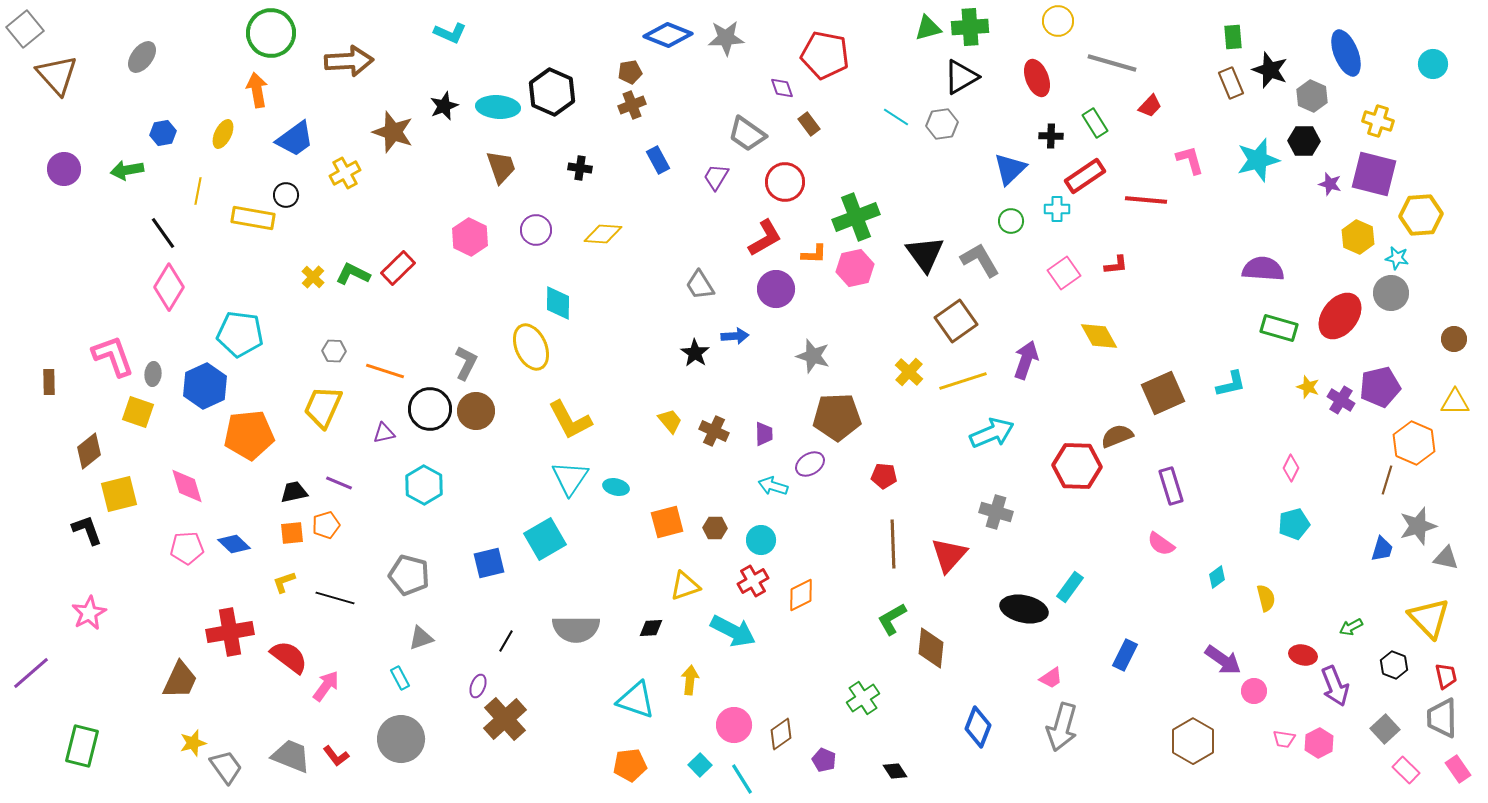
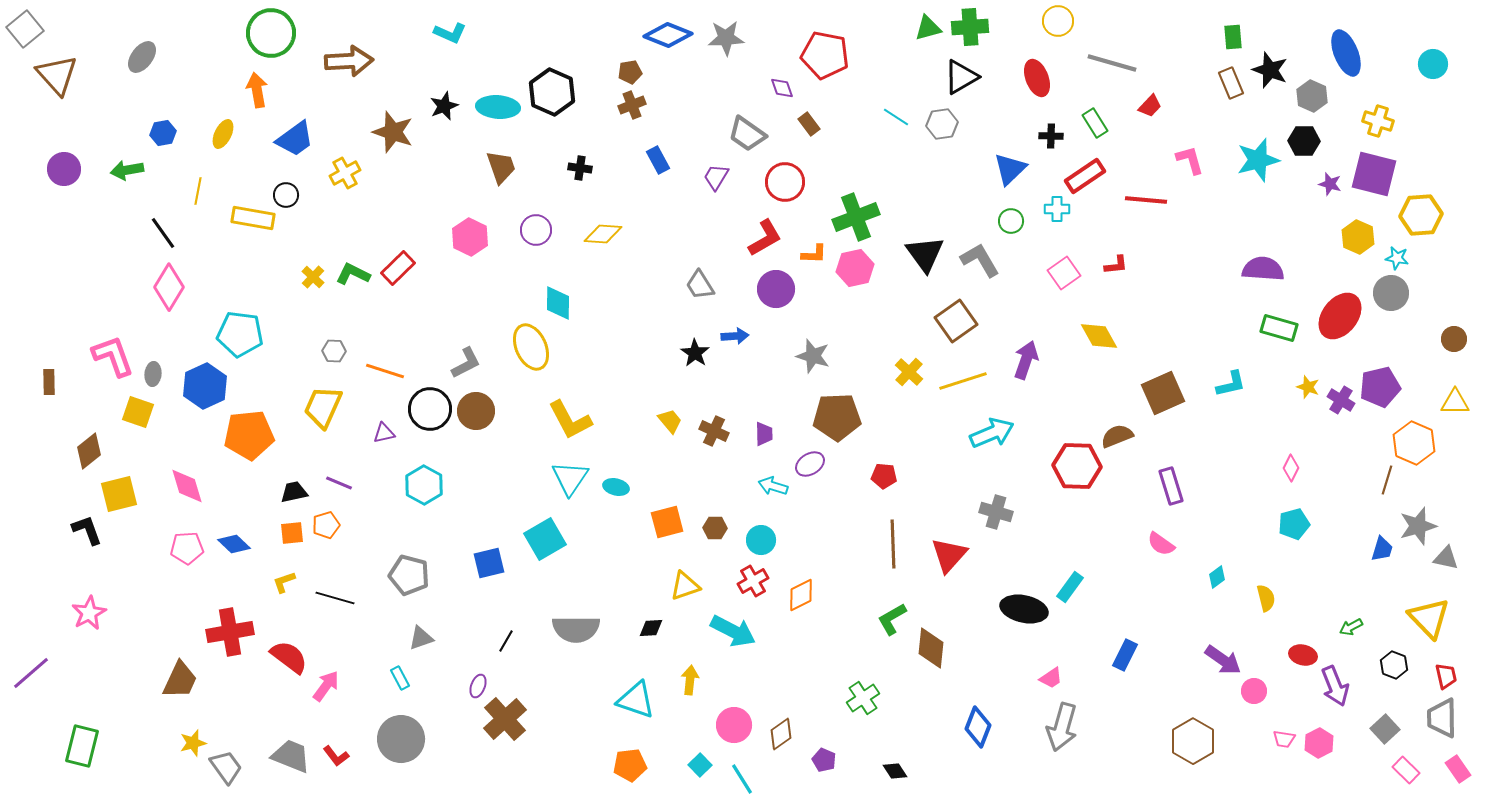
gray L-shape at (466, 363): rotated 36 degrees clockwise
